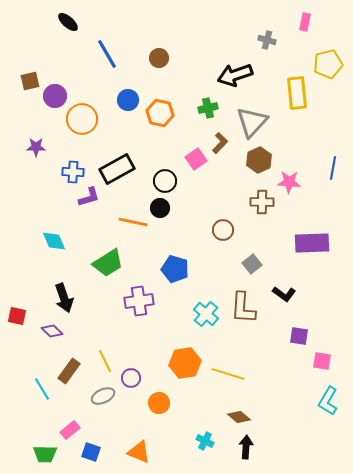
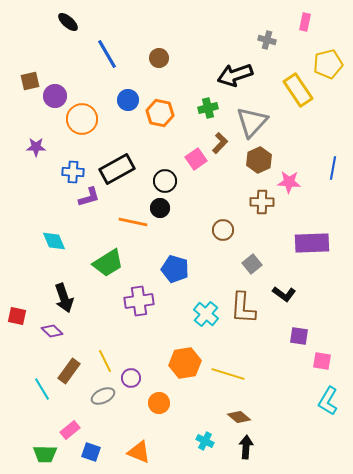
yellow rectangle at (297, 93): moved 1 px right, 3 px up; rotated 28 degrees counterclockwise
